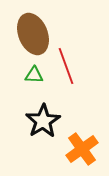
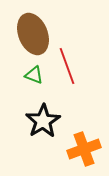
red line: moved 1 px right
green triangle: rotated 18 degrees clockwise
orange cross: moved 2 px right; rotated 16 degrees clockwise
